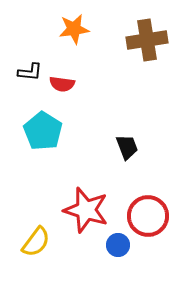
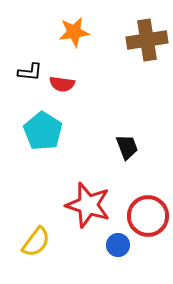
orange star: moved 3 px down
red star: moved 2 px right, 5 px up
